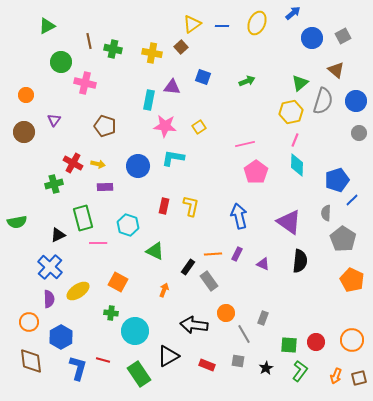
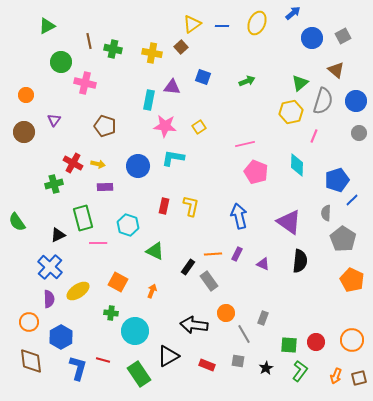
pink line at (295, 140): moved 19 px right, 4 px up
pink pentagon at (256, 172): rotated 15 degrees counterclockwise
green semicircle at (17, 222): rotated 66 degrees clockwise
orange arrow at (164, 290): moved 12 px left, 1 px down
